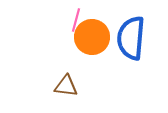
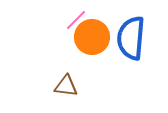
pink line: rotated 30 degrees clockwise
